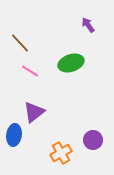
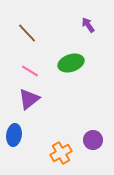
brown line: moved 7 px right, 10 px up
purple triangle: moved 5 px left, 13 px up
